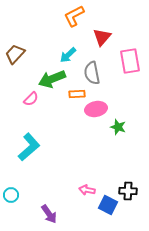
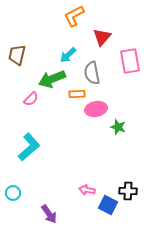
brown trapezoid: moved 2 px right, 1 px down; rotated 30 degrees counterclockwise
cyan circle: moved 2 px right, 2 px up
